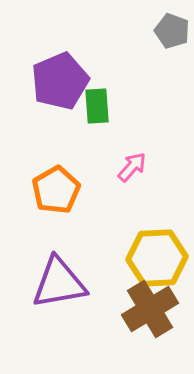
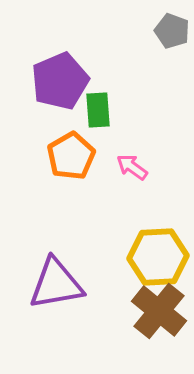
green rectangle: moved 1 px right, 4 px down
pink arrow: rotated 96 degrees counterclockwise
orange pentagon: moved 15 px right, 34 px up
yellow hexagon: moved 1 px right, 1 px up
purple triangle: moved 3 px left, 1 px down
brown cross: moved 9 px right, 2 px down; rotated 20 degrees counterclockwise
